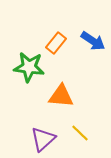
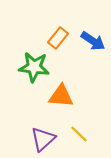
orange rectangle: moved 2 px right, 5 px up
green star: moved 5 px right
yellow line: moved 1 px left, 1 px down
